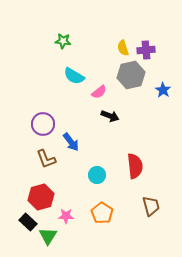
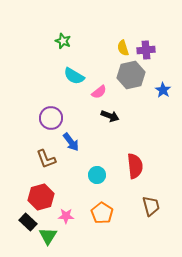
green star: rotated 14 degrees clockwise
purple circle: moved 8 px right, 6 px up
